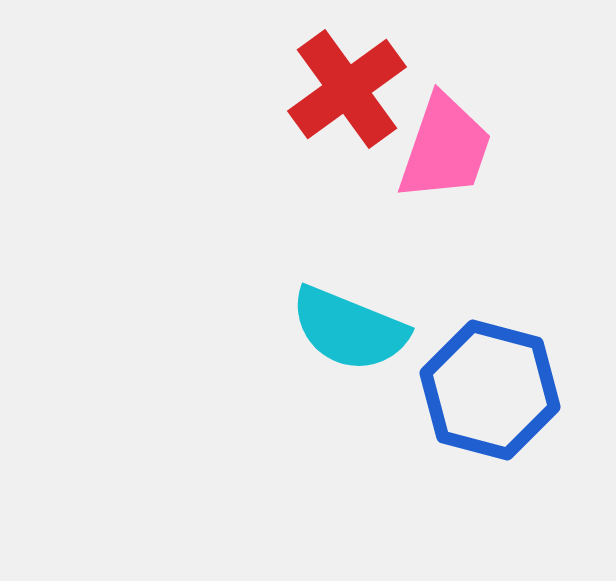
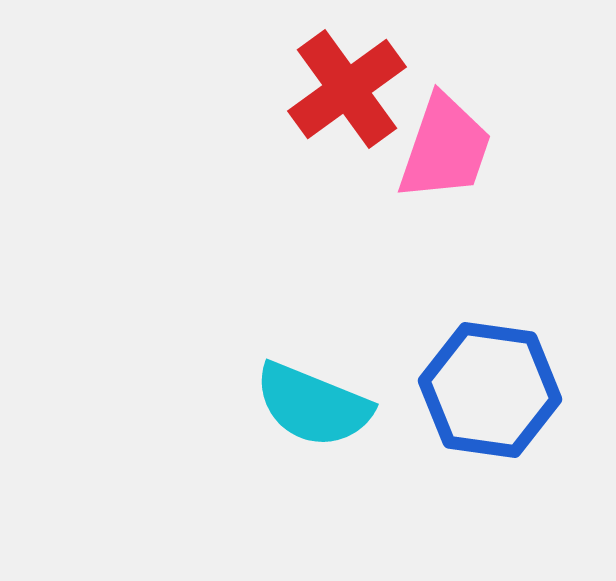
cyan semicircle: moved 36 px left, 76 px down
blue hexagon: rotated 7 degrees counterclockwise
